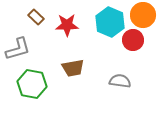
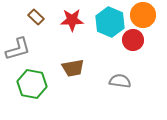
red star: moved 5 px right, 5 px up
